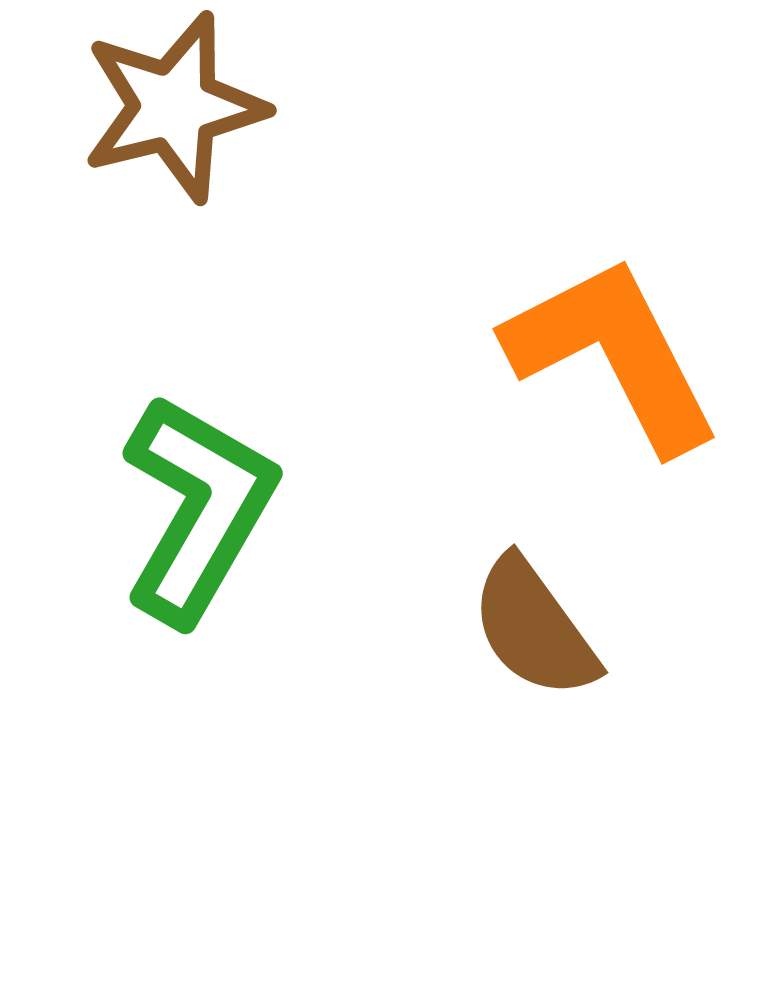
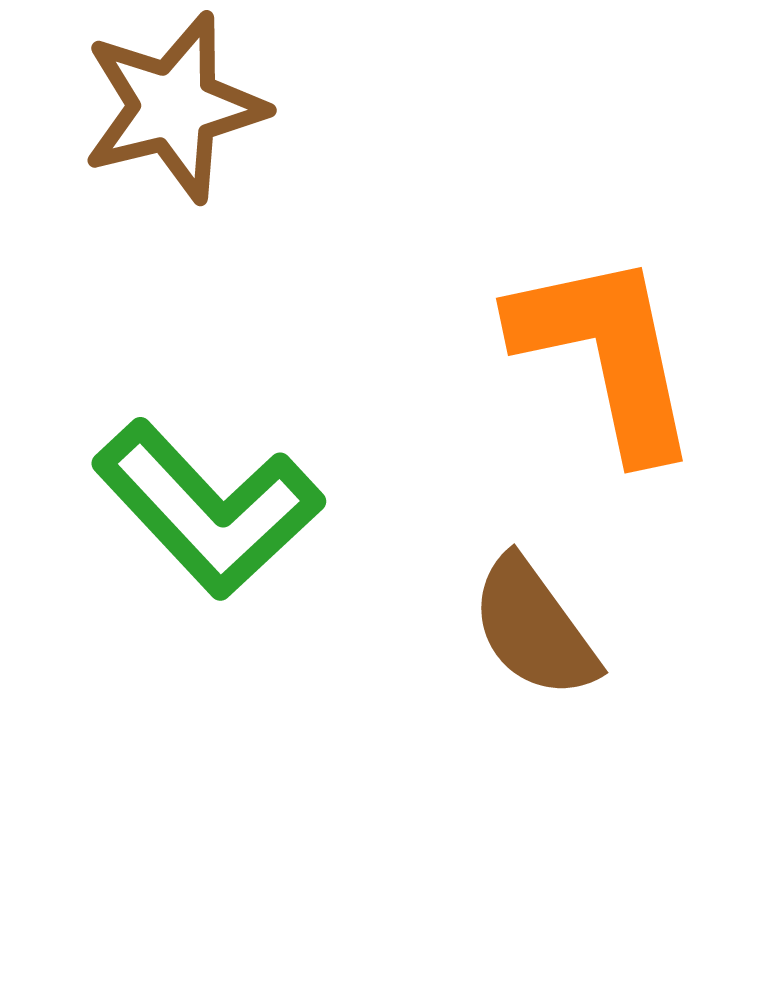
orange L-shape: moved 7 px left; rotated 15 degrees clockwise
green L-shape: moved 10 px right; rotated 107 degrees clockwise
